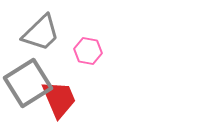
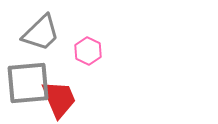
pink hexagon: rotated 16 degrees clockwise
gray square: rotated 27 degrees clockwise
